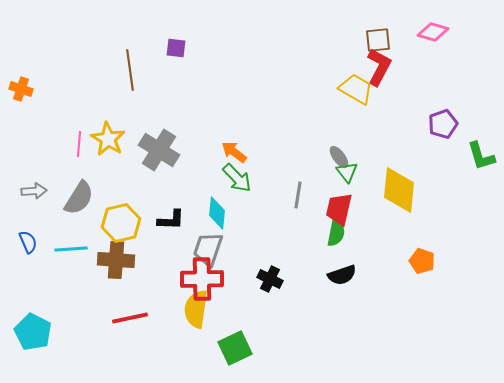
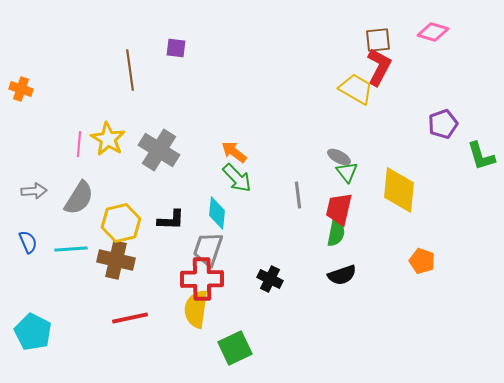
gray ellipse: rotated 25 degrees counterclockwise
gray line: rotated 16 degrees counterclockwise
brown cross: rotated 9 degrees clockwise
